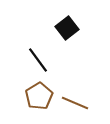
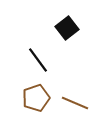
brown pentagon: moved 3 px left, 2 px down; rotated 12 degrees clockwise
